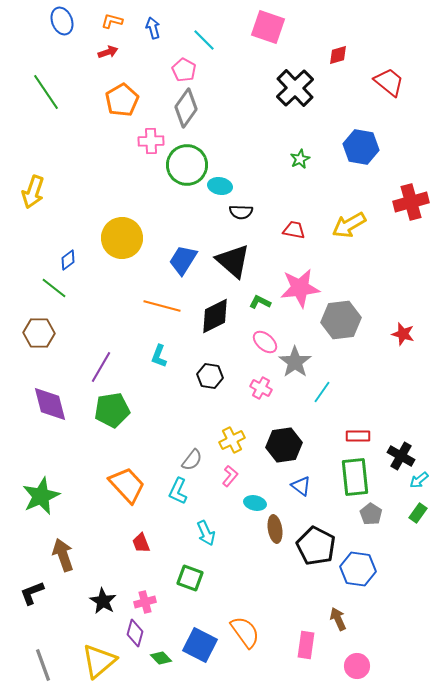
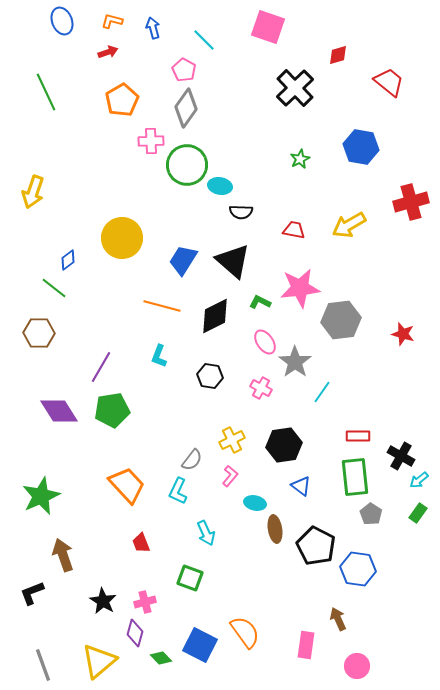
green line at (46, 92): rotated 9 degrees clockwise
pink ellipse at (265, 342): rotated 15 degrees clockwise
purple diamond at (50, 404): moved 9 px right, 7 px down; rotated 18 degrees counterclockwise
